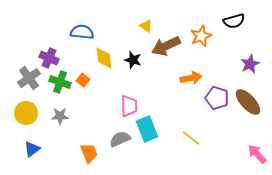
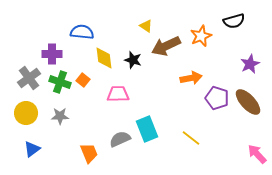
purple cross: moved 3 px right, 4 px up; rotated 24 degrees counterclockwise
pink trapezoid: moved 11 px left, 12 px up; rotated 90 degrees counterclockwise
